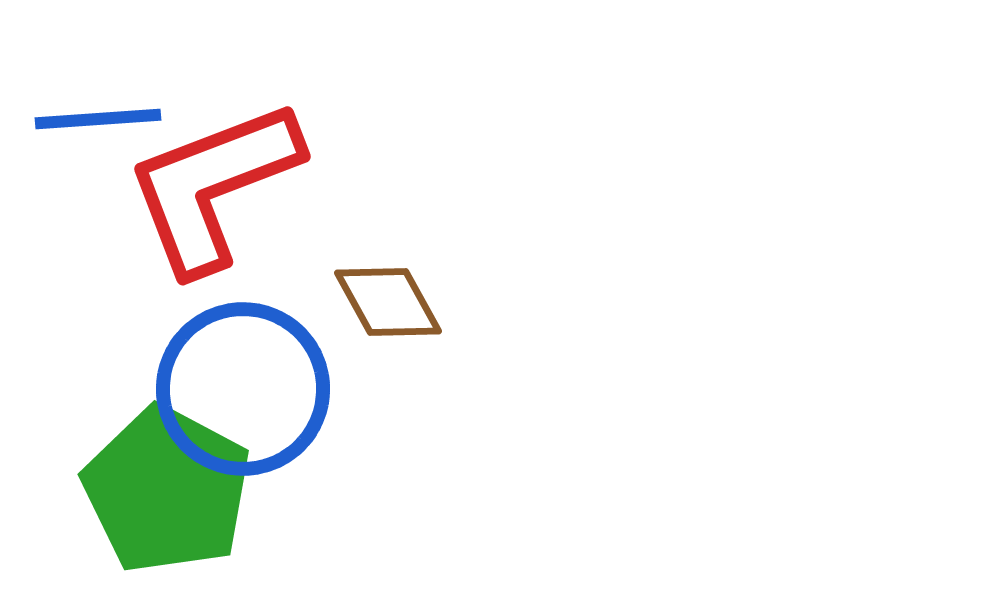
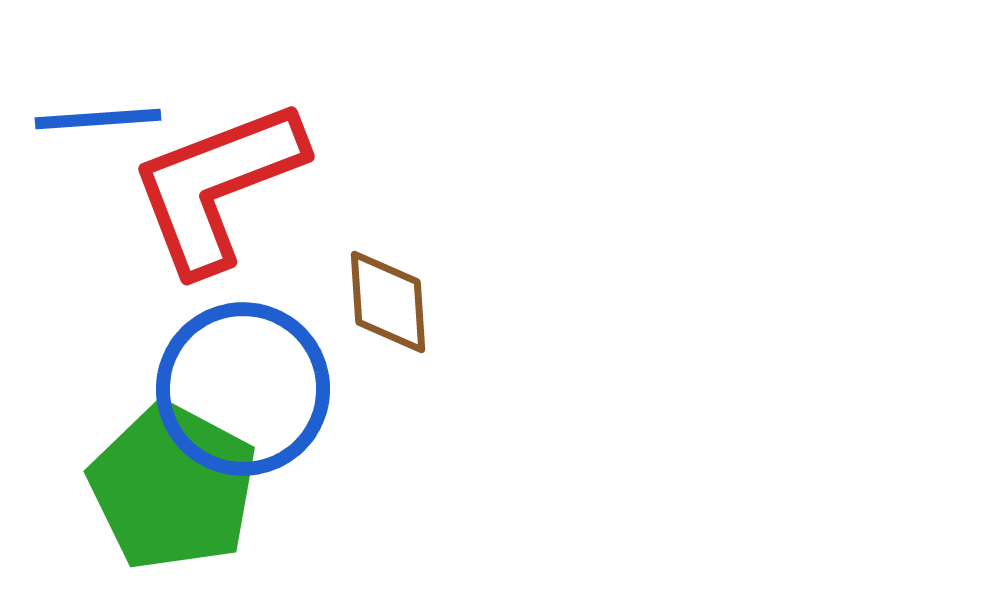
red L-shape: moved 4 px right
brown diamond: rotated 25 degrees clockwise
green pentagon: moved 6 px right, 3 px up
